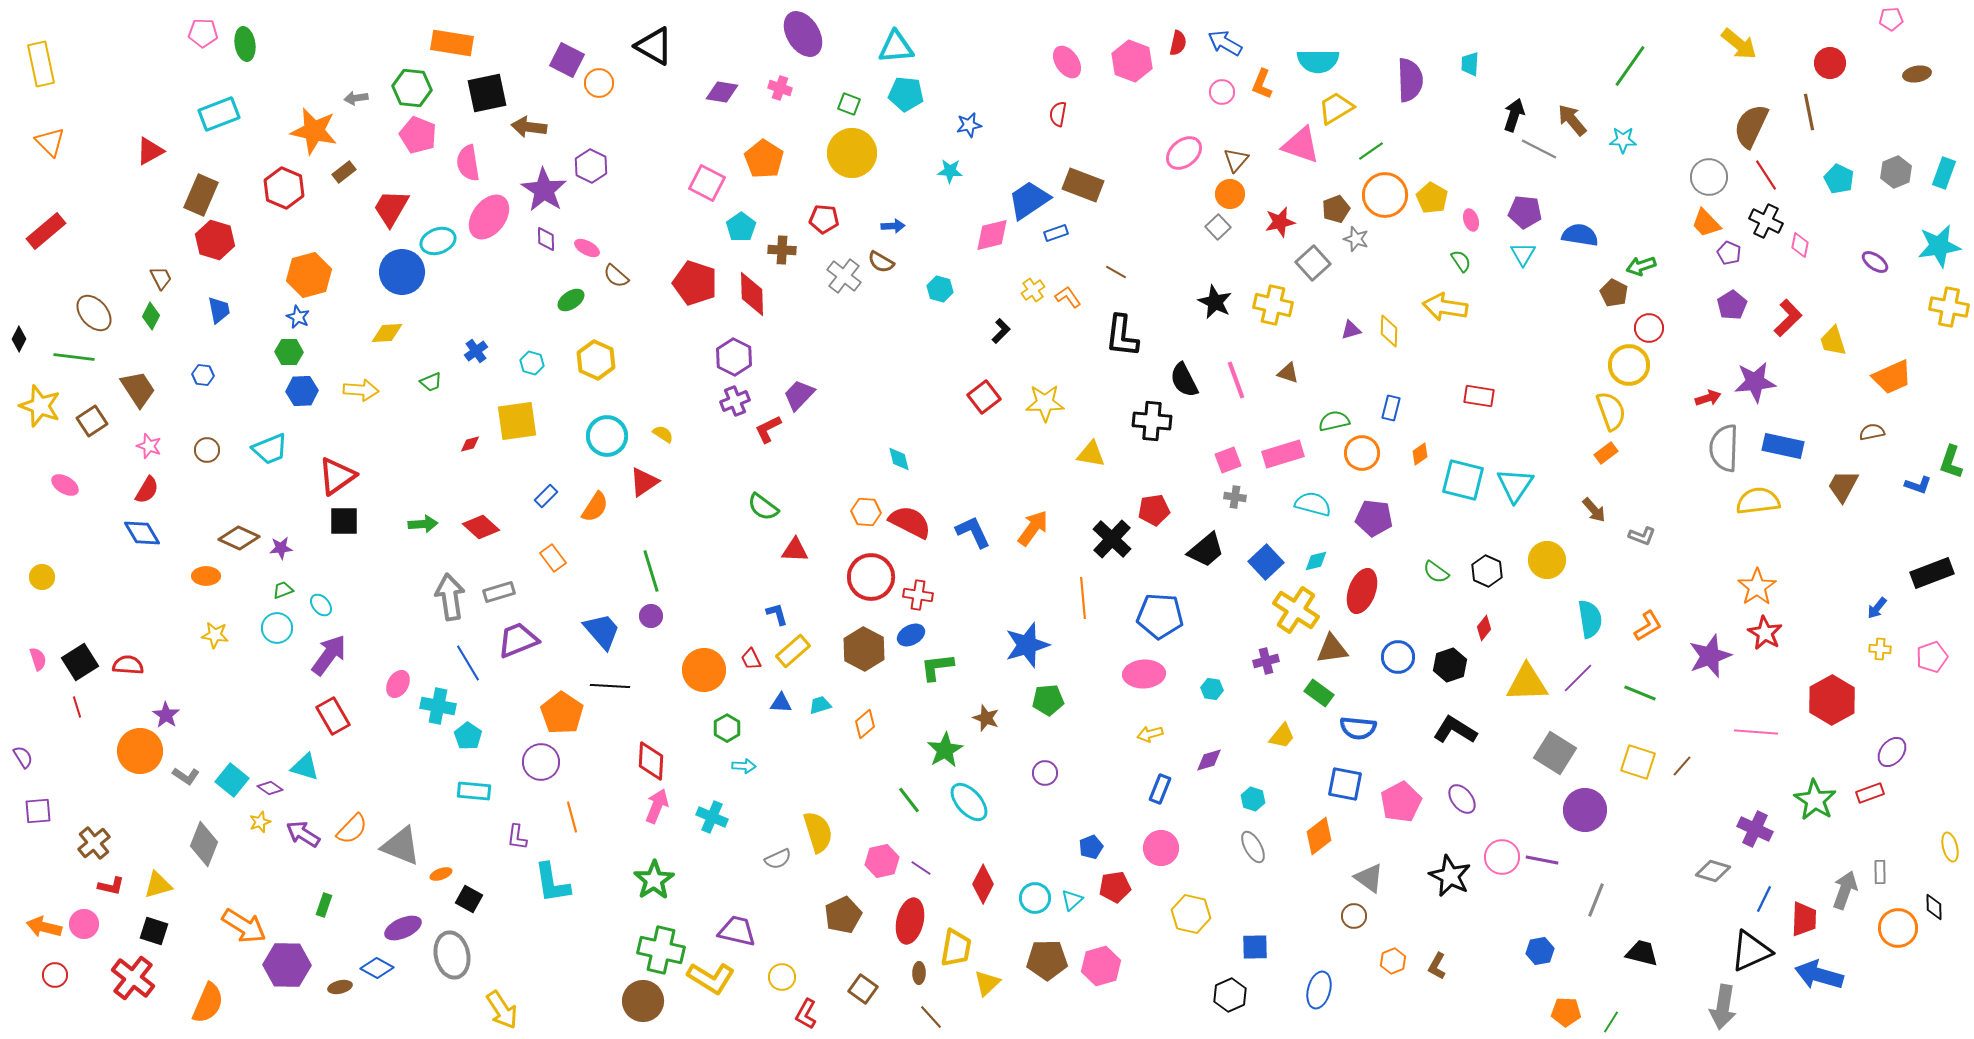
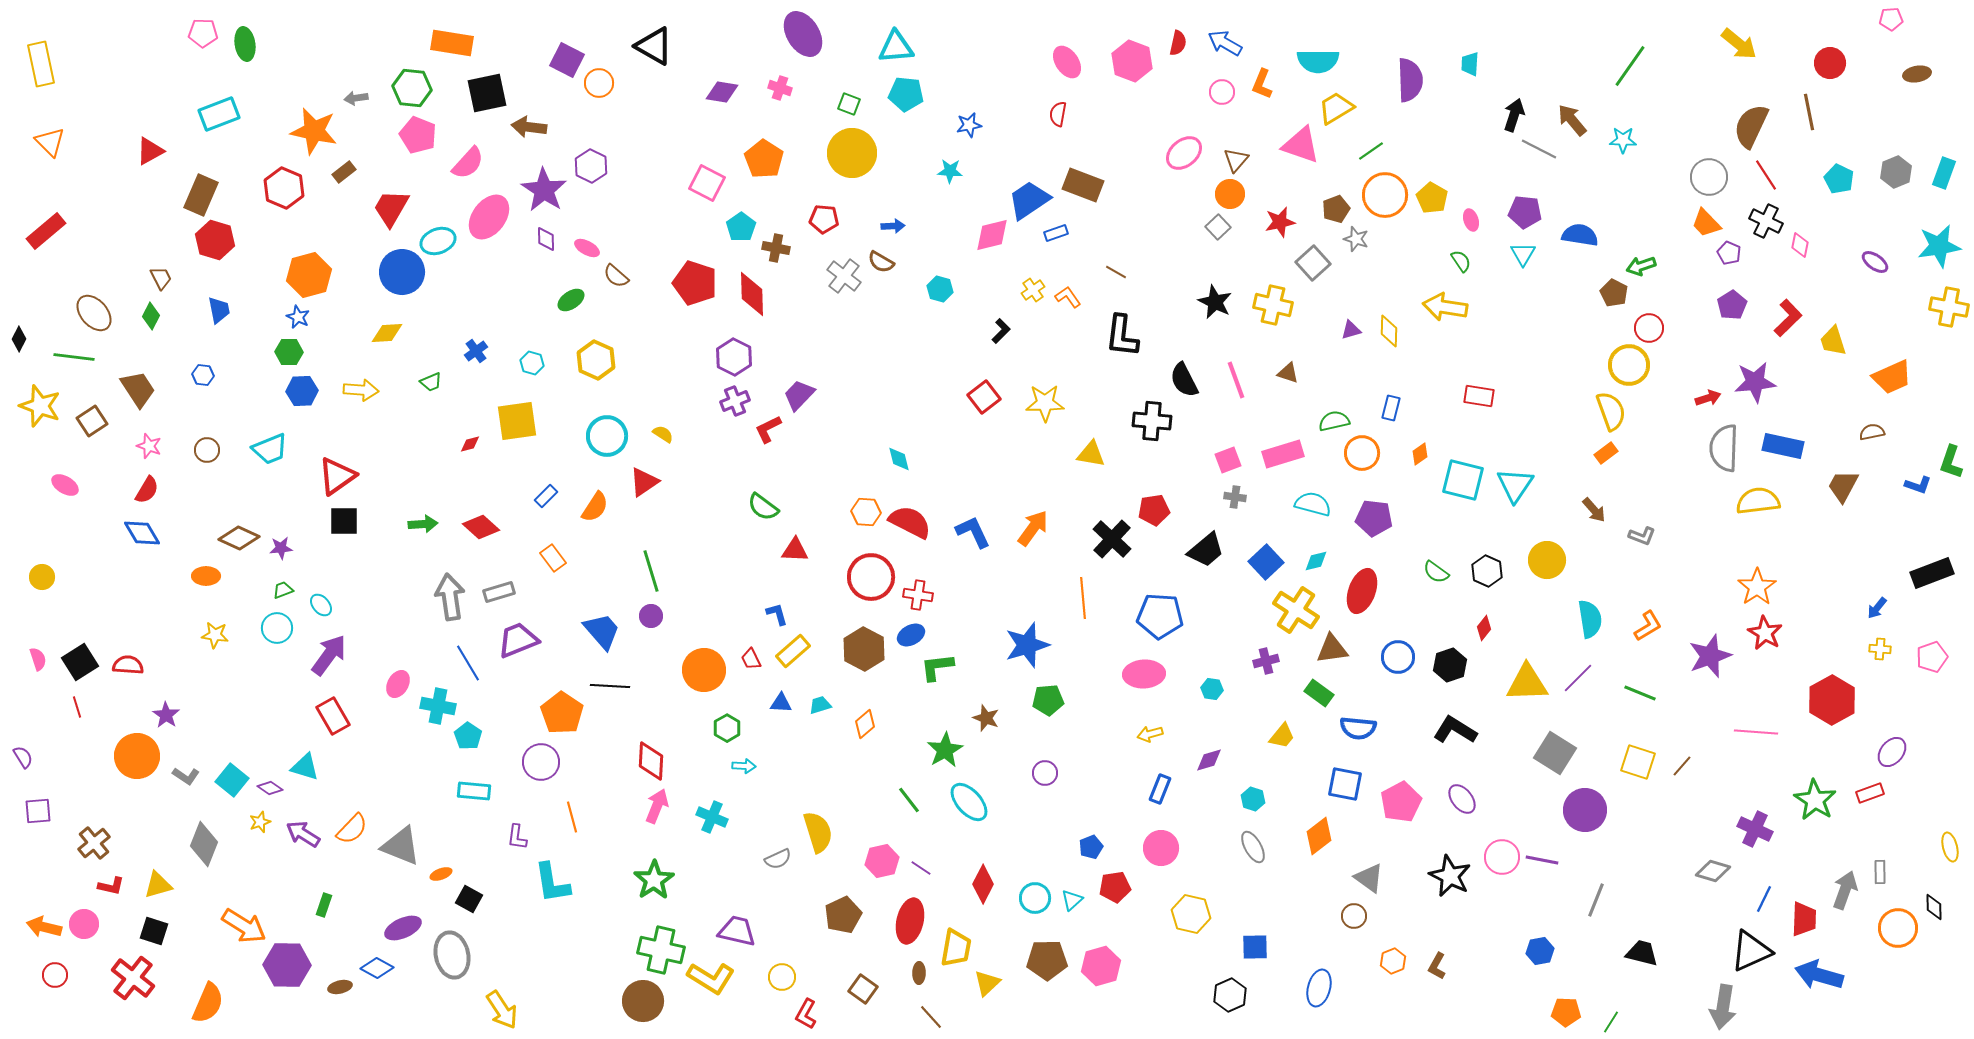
pink semicircle at (468, 163): rotated 129 degrees counterclockwise
brown cross at (782, 250): moved 6 px left, 2 px up; rotated 8 degrees clockwise
orange circle at (140, 751): moved 3 px left, 5 px down
blue ellipse at (1319, 990): moved 2 px up
